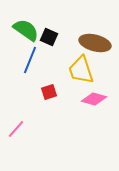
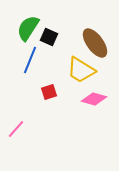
green semicircle: moved 2 px right, 2 px up; rotated 92 degrees counterclockwise
brown ellipse: rotated 40 degrees clockwise
yellow trapezoid: rotated 40 degrees counterclockwise
